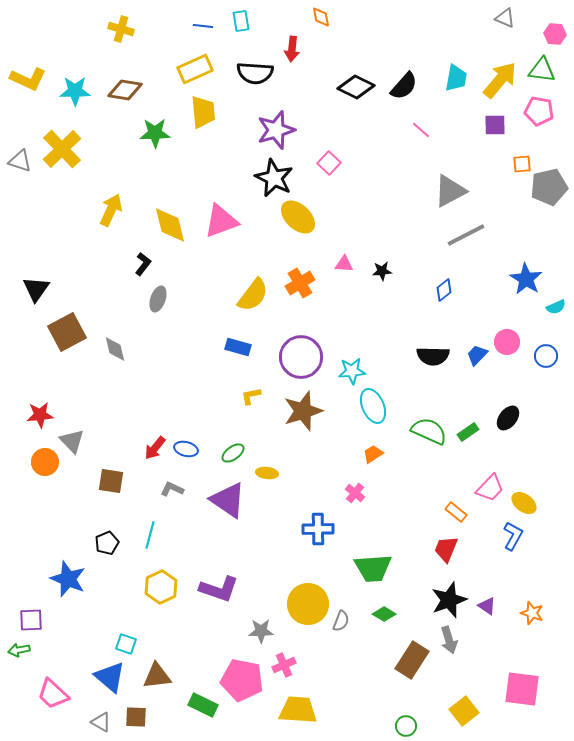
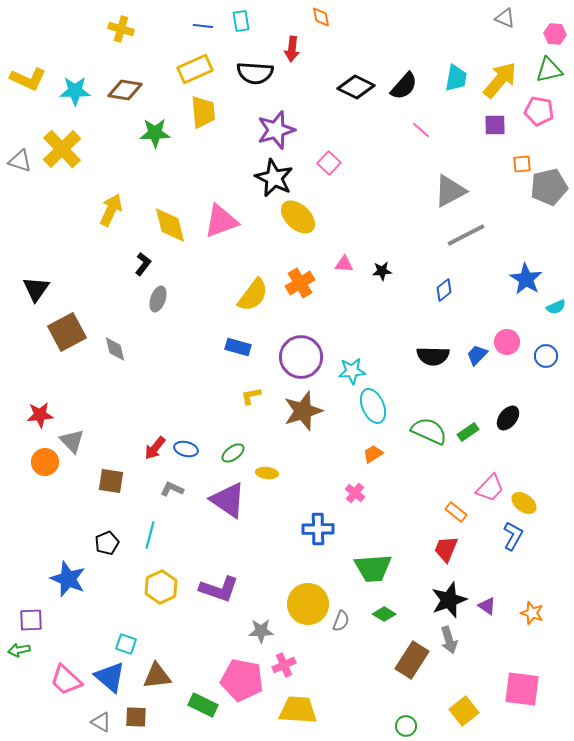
green triangle at (542, 70): moved 7 px right; rotated 20 degrees counterclockwise
pink trapezoid at (53, 694): moved 13 px right, 14 px up
